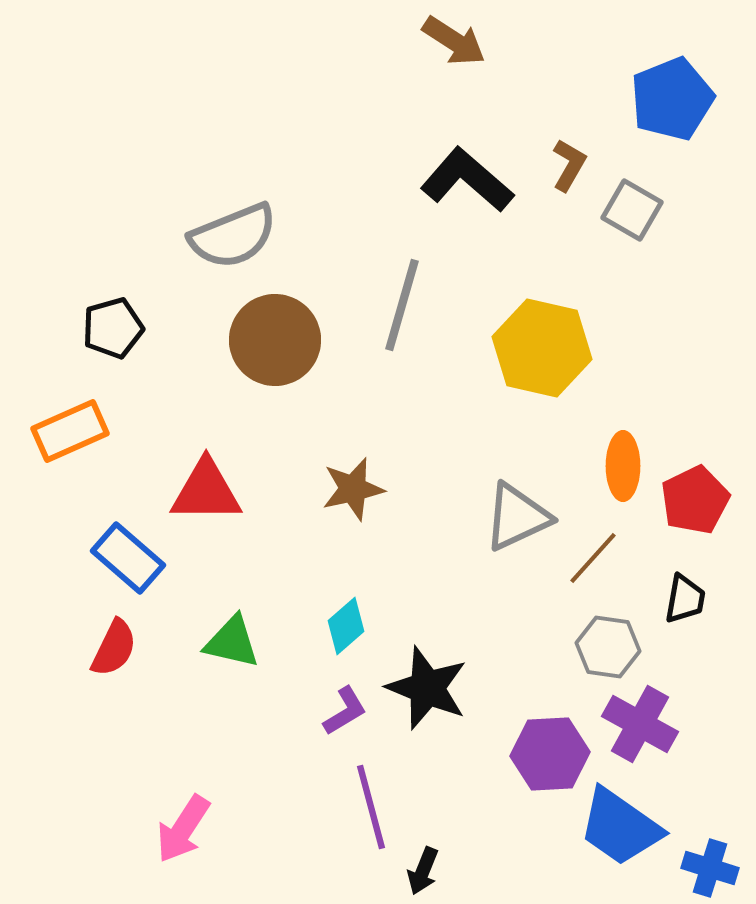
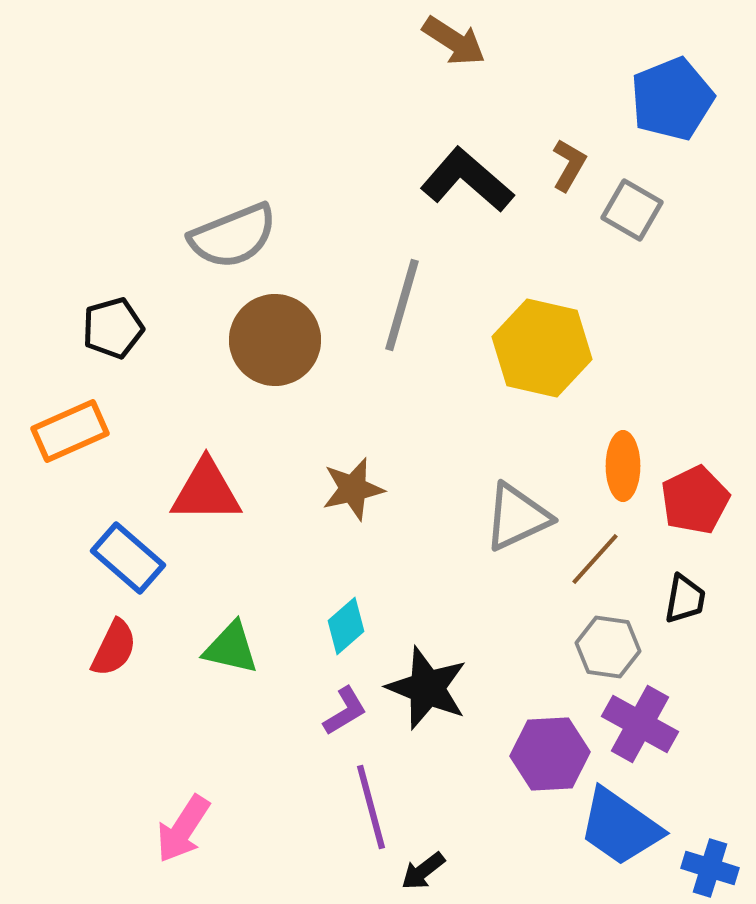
brown line: moved 2 px right, 1 px down
green triangle: moved 1 px left, 6 px down
black arrow: rotated 30 degrees clockwise
